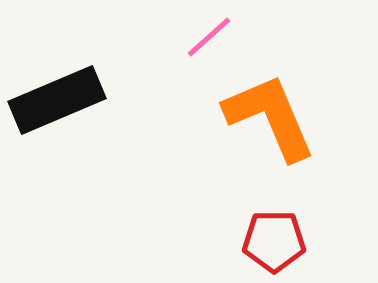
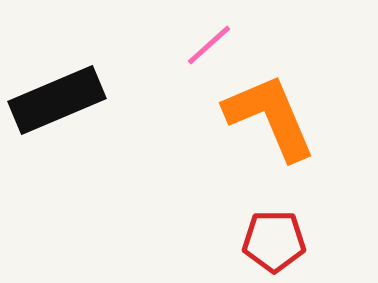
pink line: moved 8 px down
